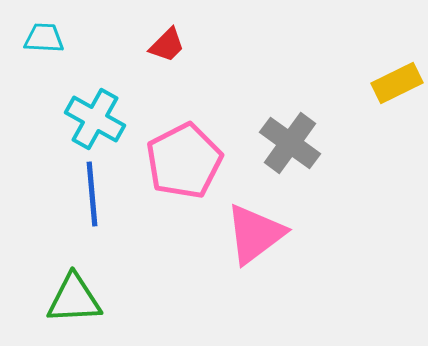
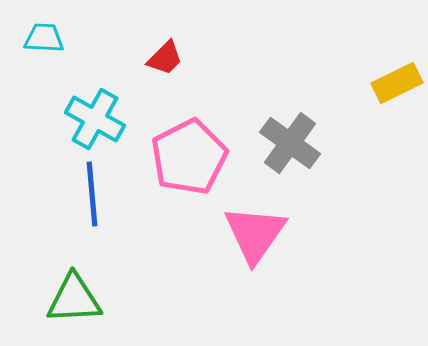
red trapezoid: moved 2 px left, 13 px down
pink pentagon: moved 5 px right, 4 px up
pink triangle: rotated 18 degrees counterclockwise
